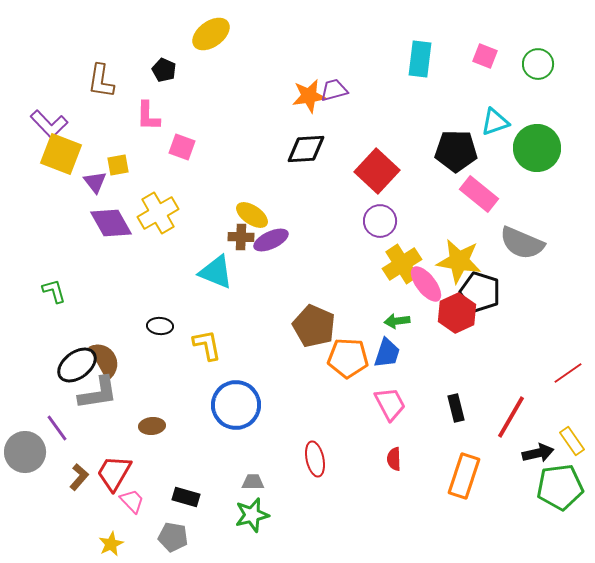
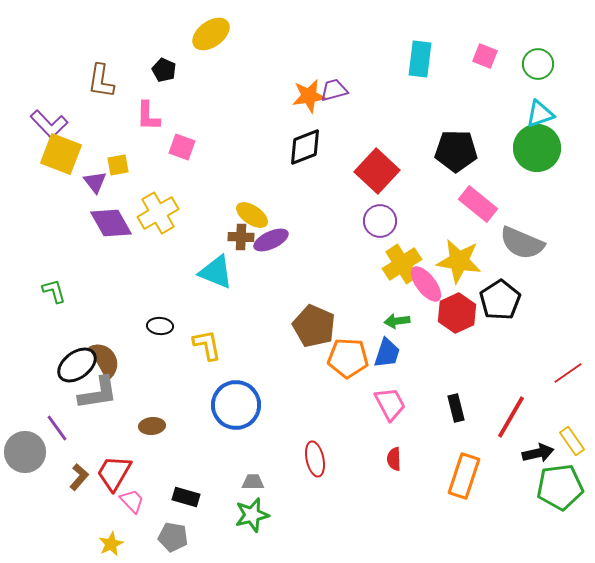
cyan triangle at (495, 122): moved 45 px right, 8 px up
black diamond at (306, 149): moved 1 px left, 2 px up; rotated 18 degrees counterclockwise
pink rectangle at (479, 194): moved 1 px left, 10 px down
black pentagon at (480, 292): moved 20 px right, 8 px down; rotated 21 degrees clockwise
